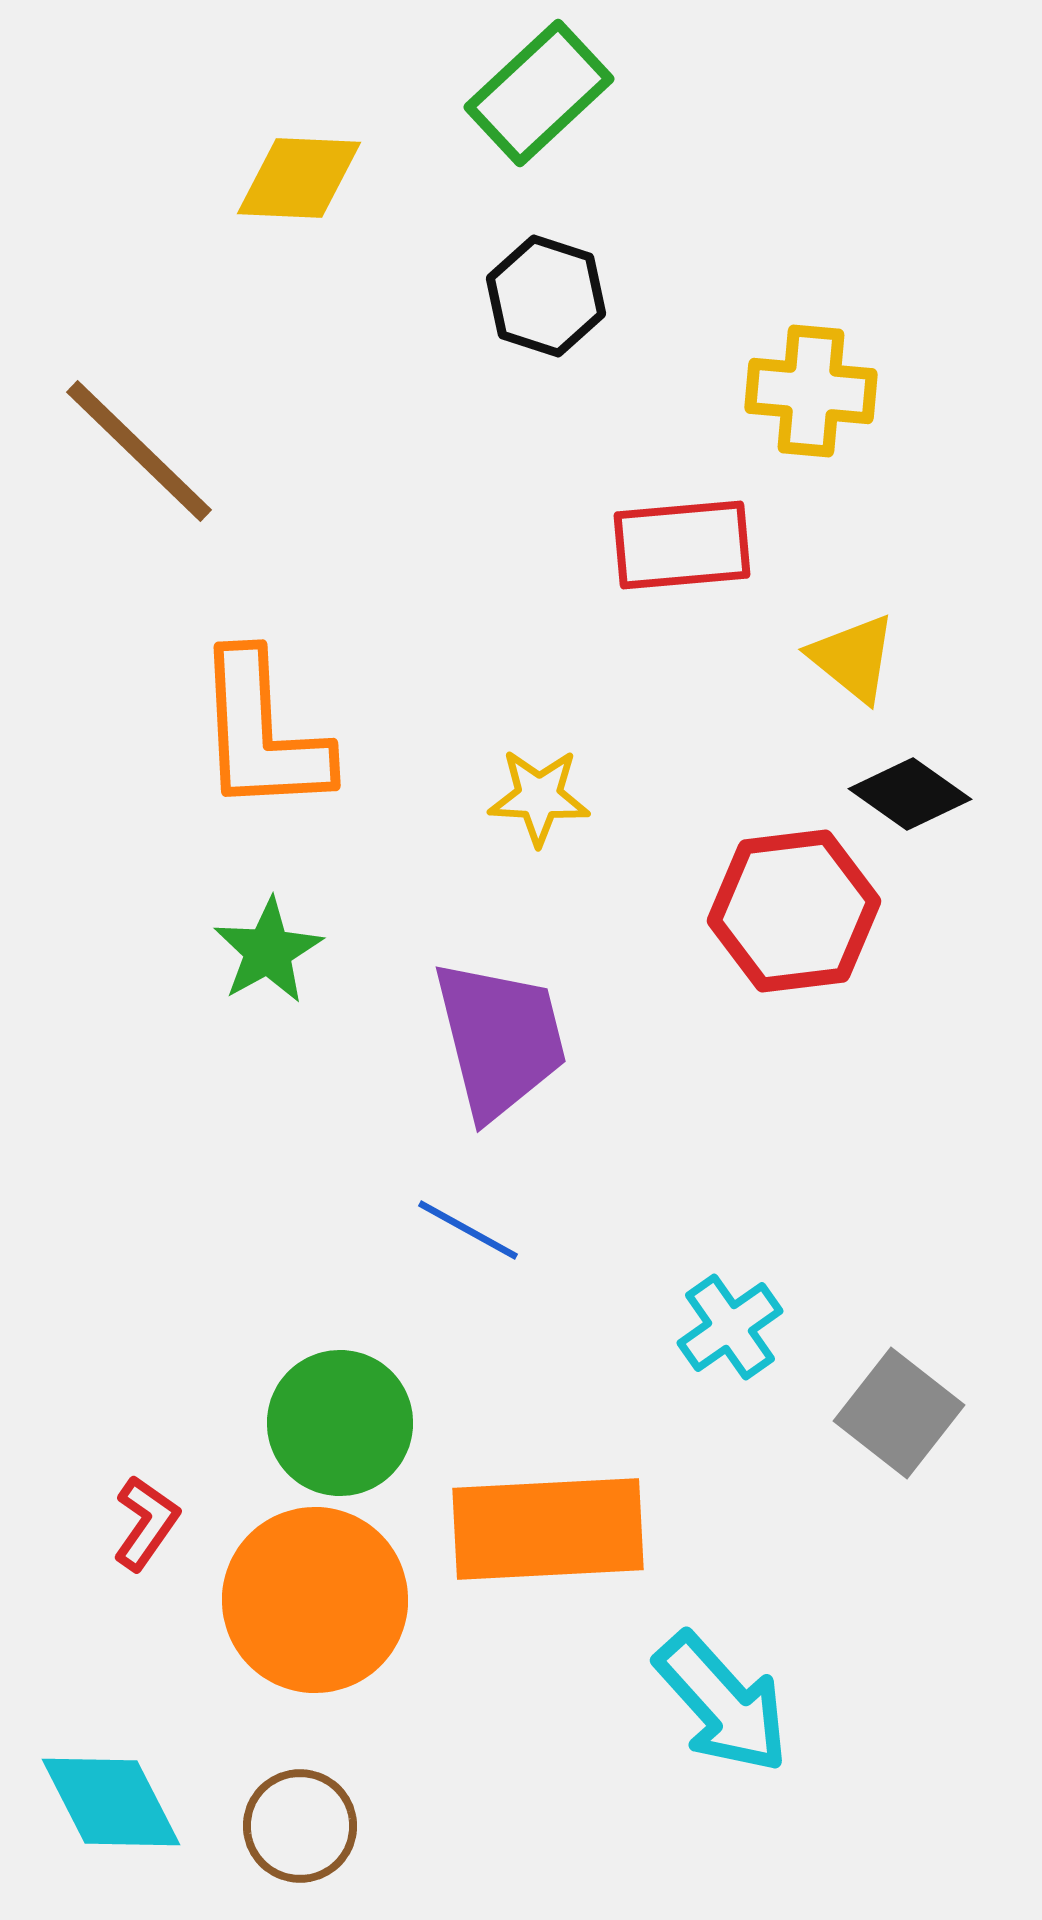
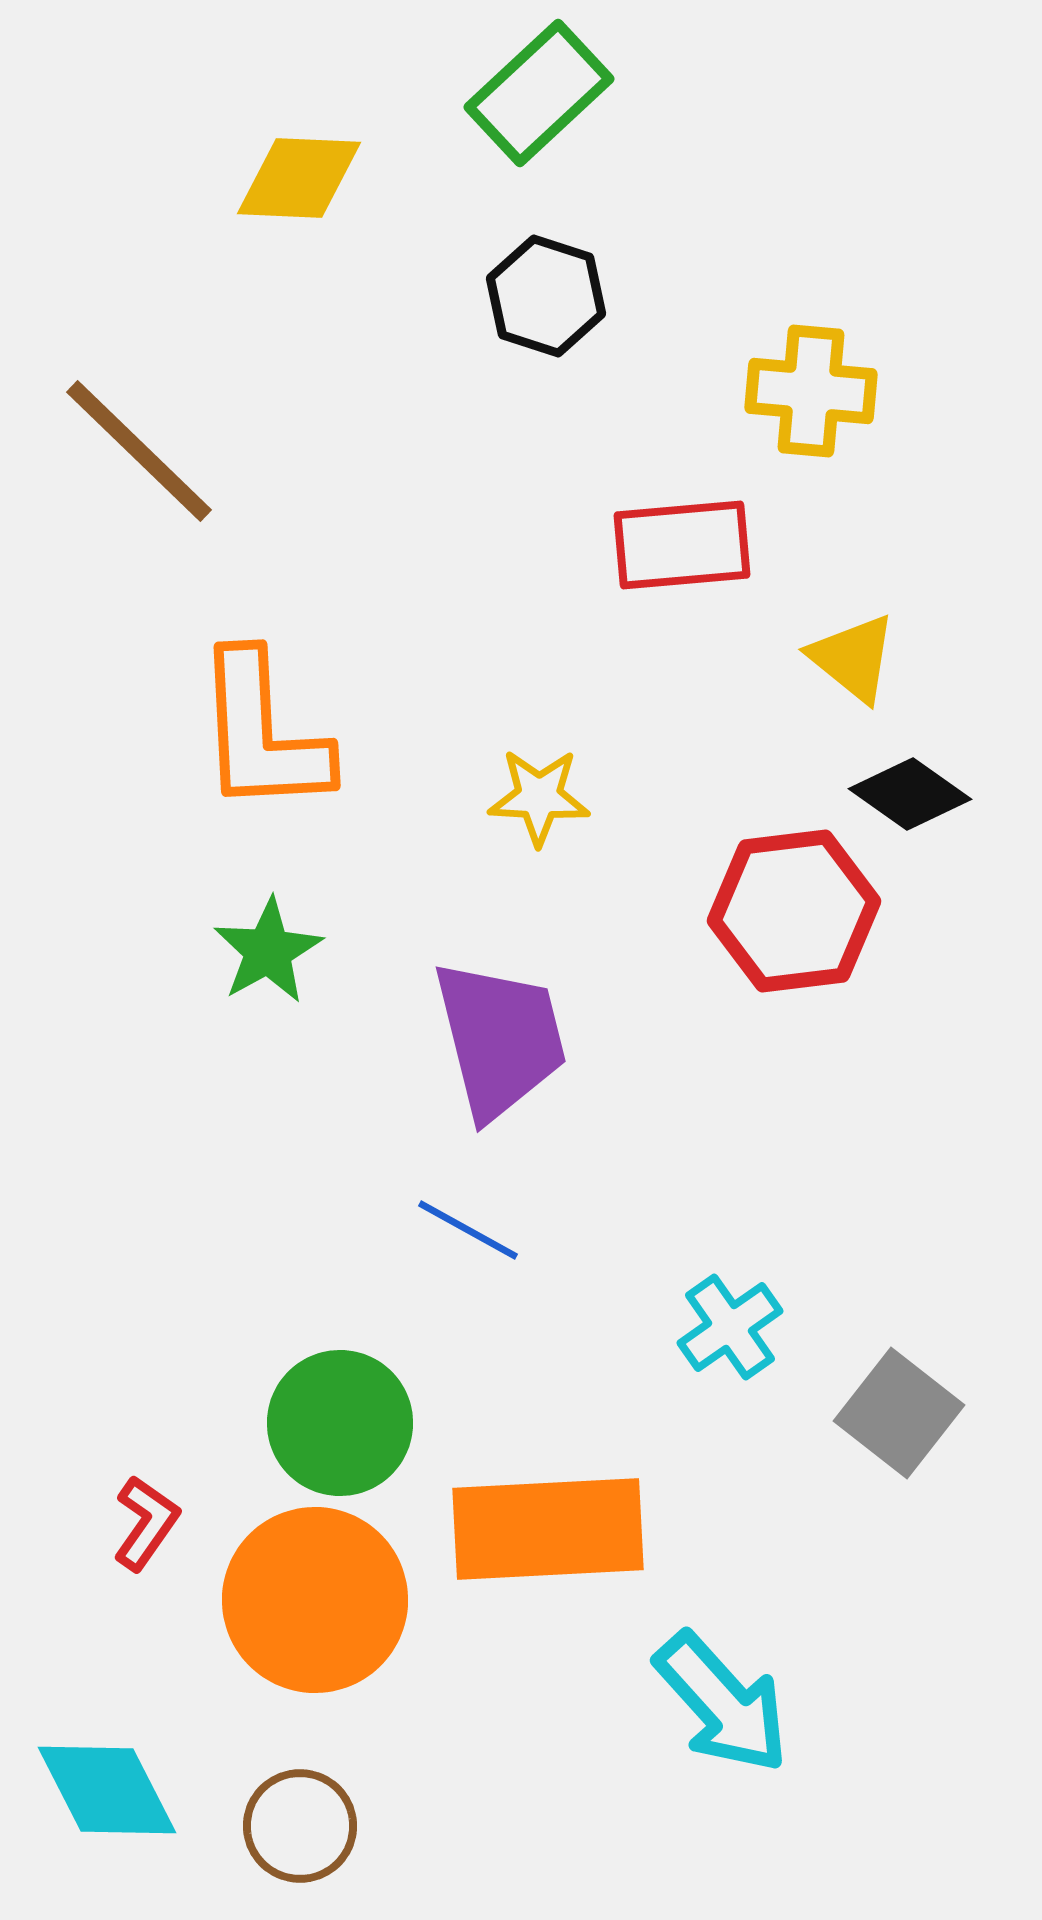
cyan diamond: moved 4 px left, 12 px up
